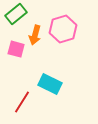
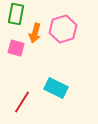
green rectangle: rotated 40 degrees counterclockwise
orange arrow: moved 2 px up
pink square: moved 1 px up
cyan rectangle: moved 6 px right, 4 px down
